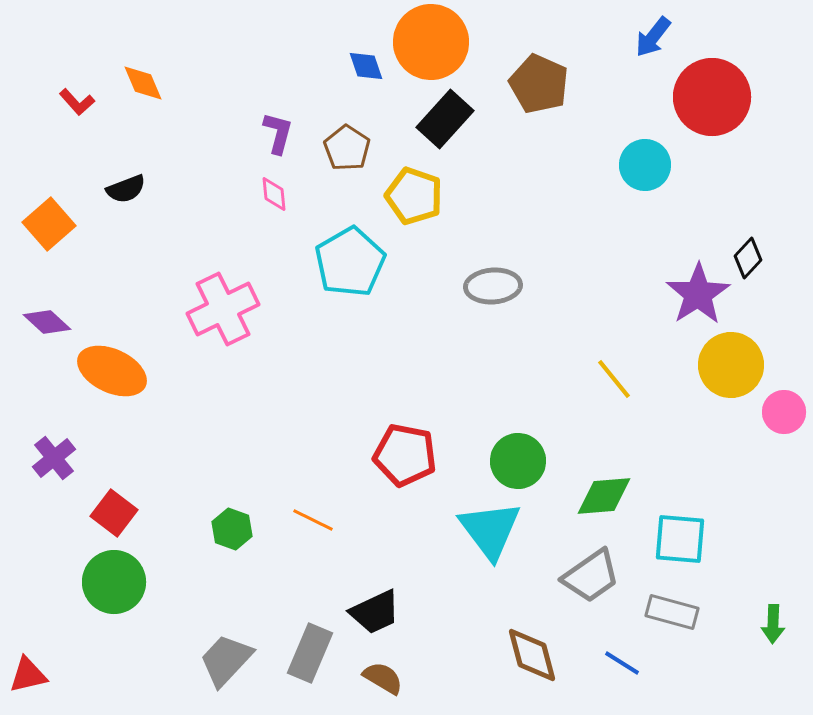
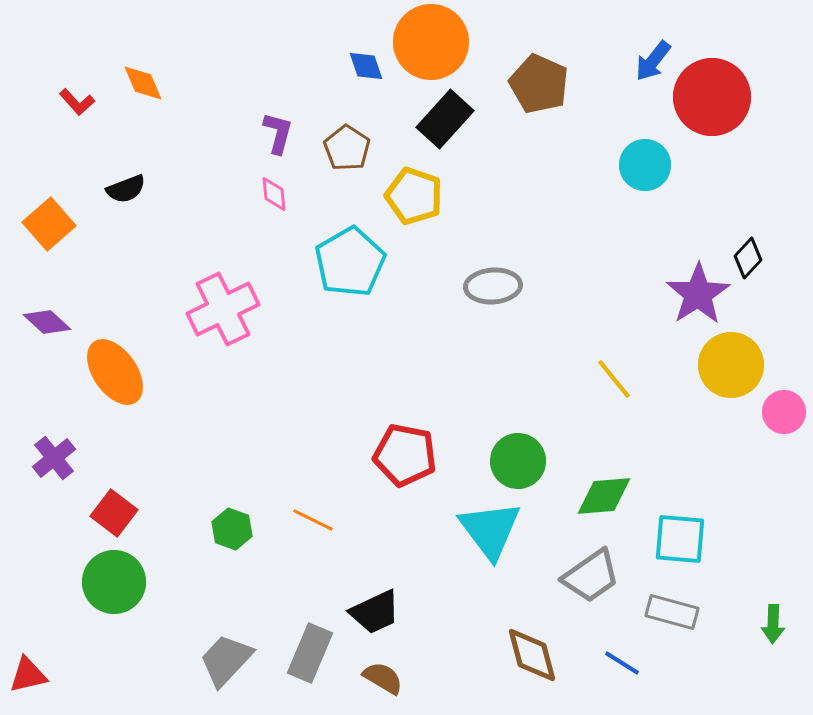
blue arrow at (653, 37): moved 24 px down
orange ellipse at (112, 371): moved 3 px right, 1 px down; rotated 30 degrees clockwise
